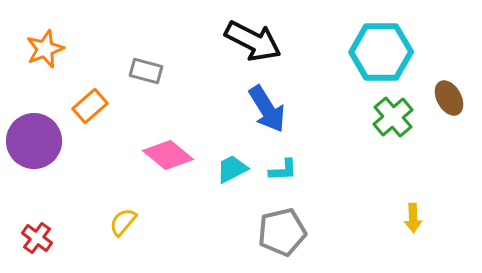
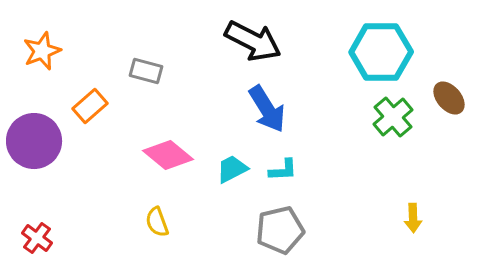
orange star: moved 3 px left, 2 px down
brown ellipse: rotated 12 degrees counterclockwise
yellow semicircle: moved 34 px right; rotated 60 degrees counterclockwise
gray pentagon: moved 2 px left, 2 px up
